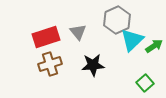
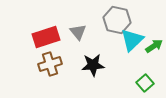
gray hexagon: rotated 24 degrees counterclockwise
